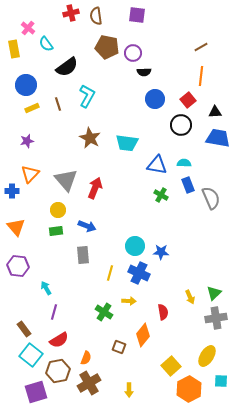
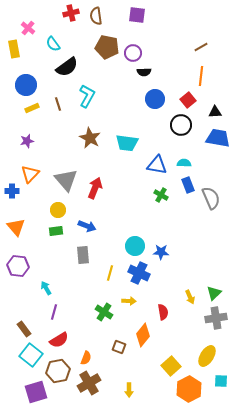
cyan semicircle at (46, 44): moved 7 px right
